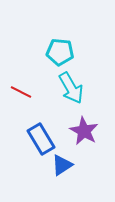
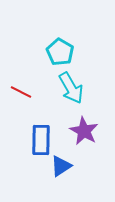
cyan pentagon: rotated 24 degrees clockwise
blue rectangle: moved 1 px down; rotated 32 degrees clockwise
blue triangle: moved 1 px left, 1 px down
